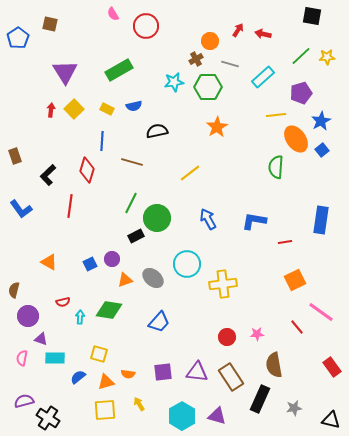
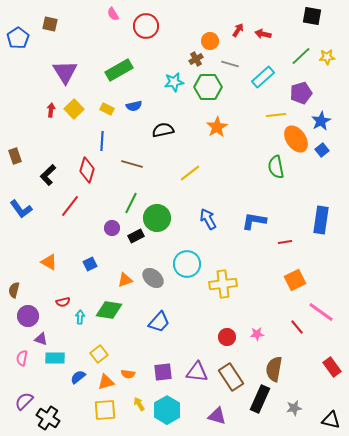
black semicircle at (157, 131): moved 6 px right, 1 px up
brown line at (132, 162): moved 2 px down
green semicircle at (276, 167): rotated 15 degrees counterclockwise
red line at (70, 206): rotated 30 degrees clockwise
purple circle at (112, 259): moved 31 px up
yellow square at (99, 354): rotated 36 degrees clockwise
brown semicircle at (274, 365): moved 4 px down; rotated 20 degrees clockwise
purple semicircle at (24, 401): rotated 30 degrees counterclockwise
cyan hexagon at (182, 416): moved 15 px left, 6 px up
